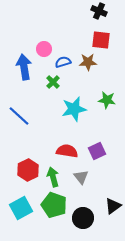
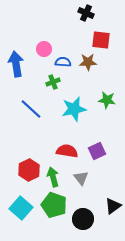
black cross: moved 13 px left, 2 px down
blue semicircle: rotated 21 degrees clockwise
blue arrow: moved 8 px left, 3 px up
green cross: rotated 24 degrees clockwise
blue line: moved 12 px right, 7 px up
red hexagon: moved 1 px right
gray triangle: moved 1 px down
cyan square: rotated 20 degrees counterclockwise
black circle: moved 1 px down
